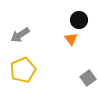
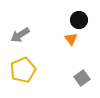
gray square: moved 6 px left
